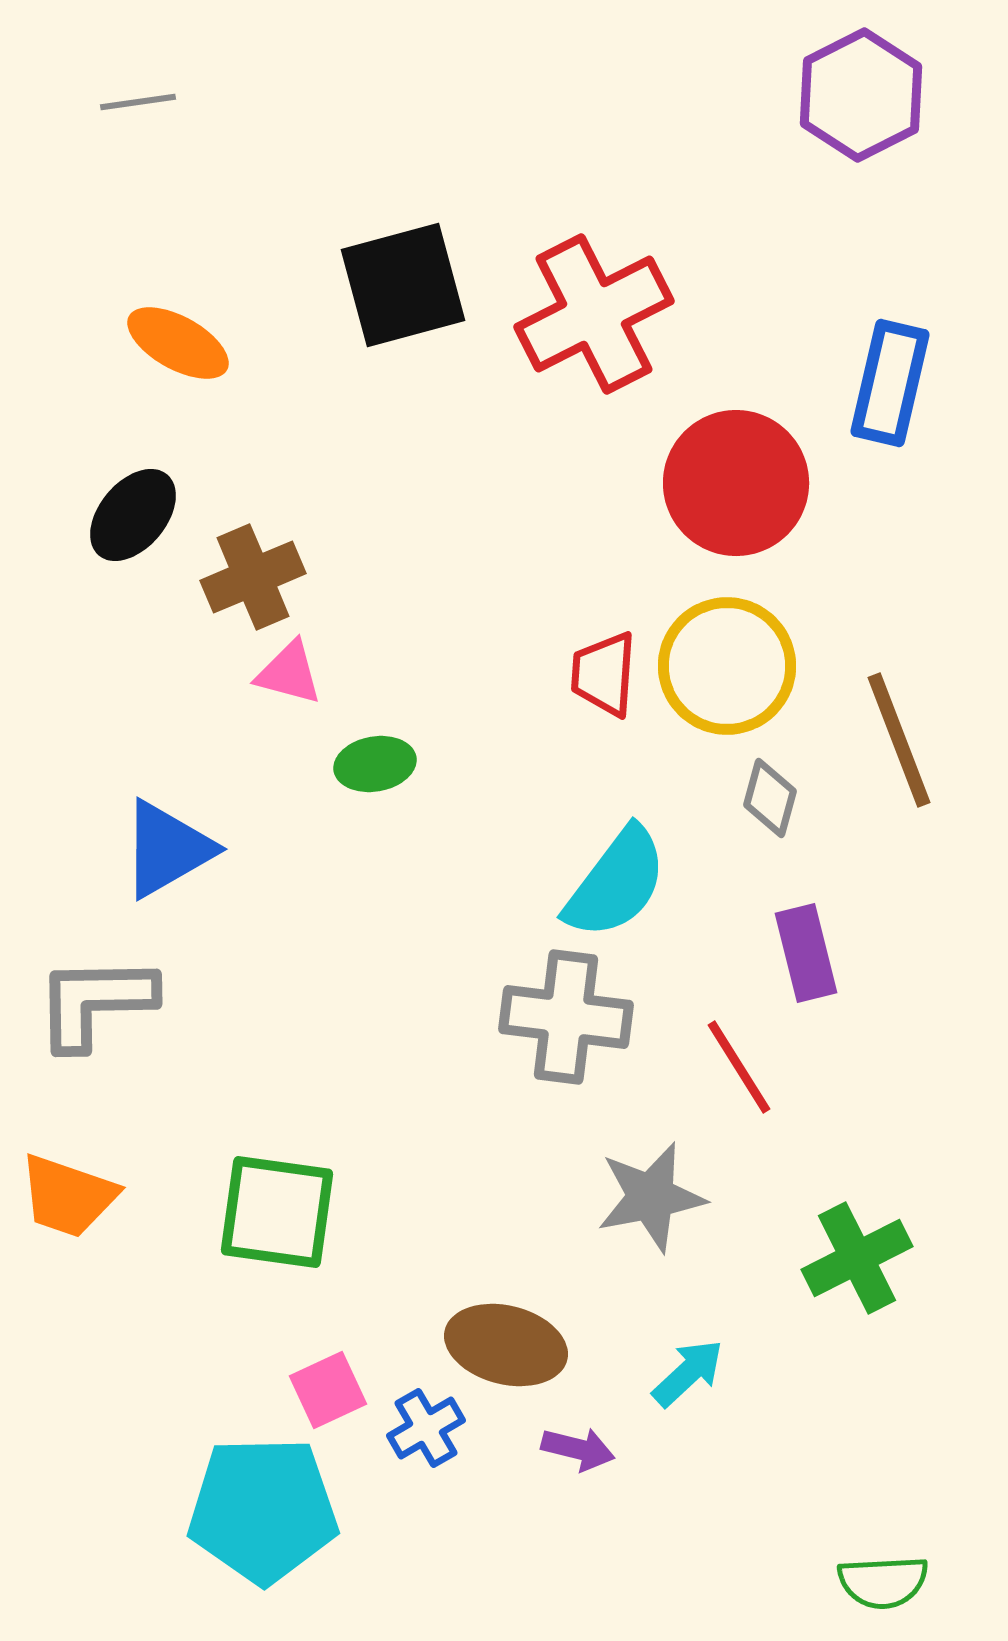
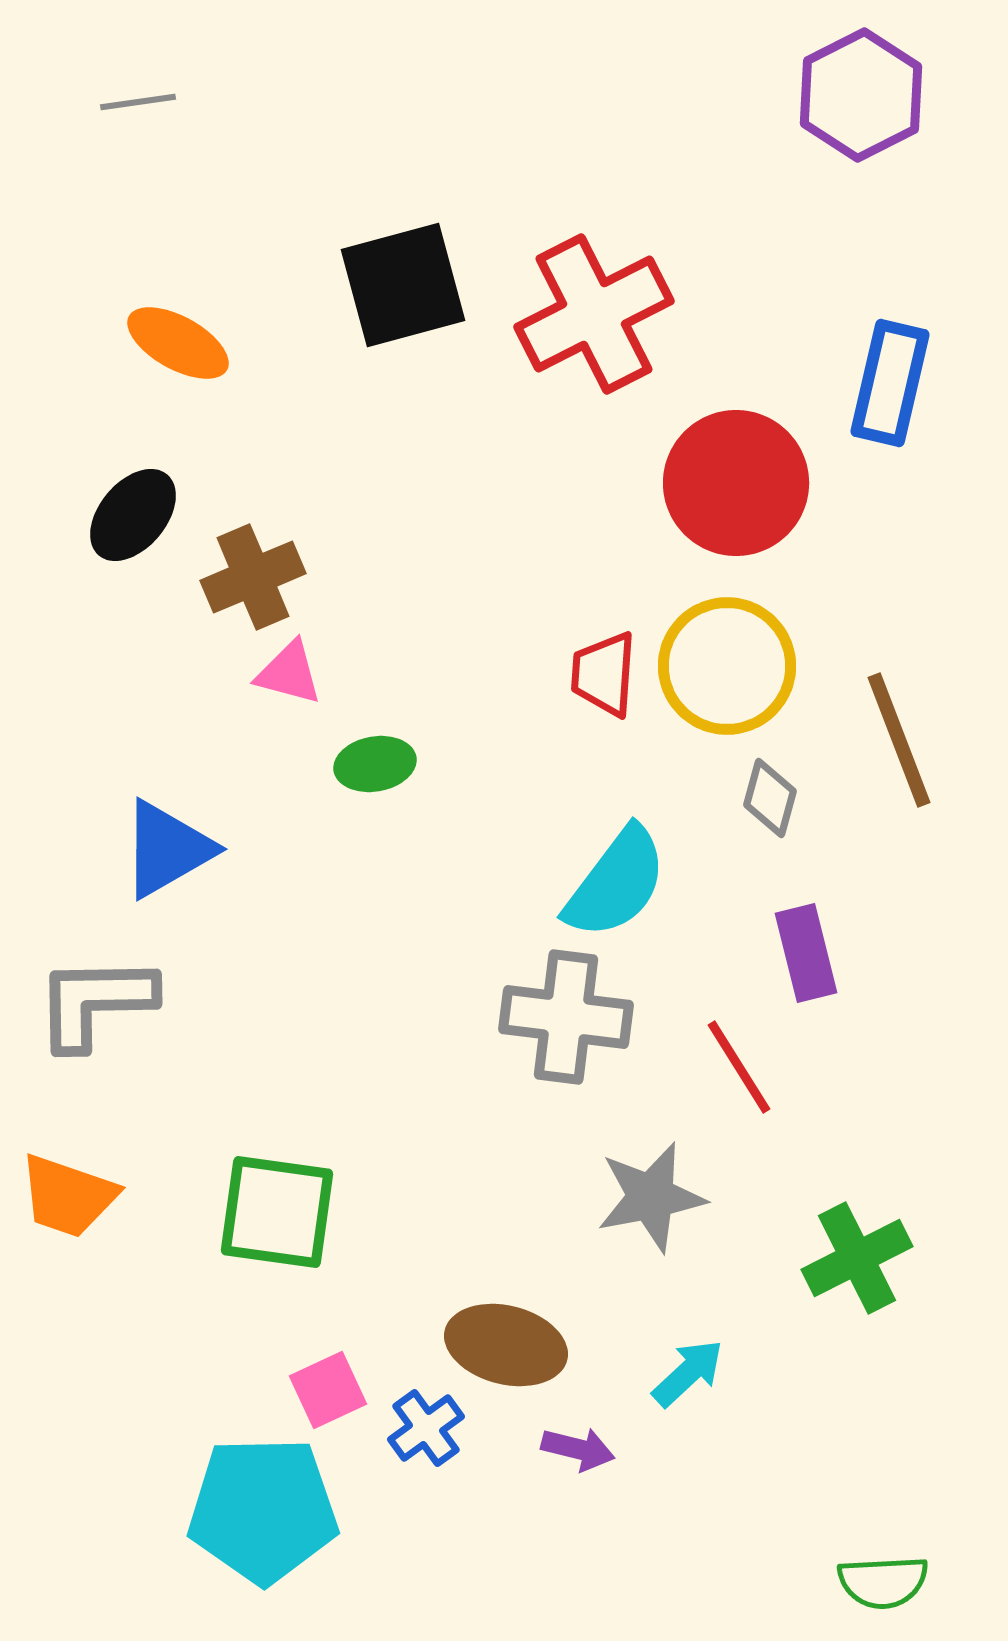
blue cross: rotated 6 degrees counterclockwise
